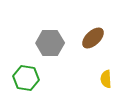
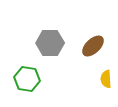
brown ellipse: moved 8 px down
green hexagon: moved 1 px right, 1 px down
